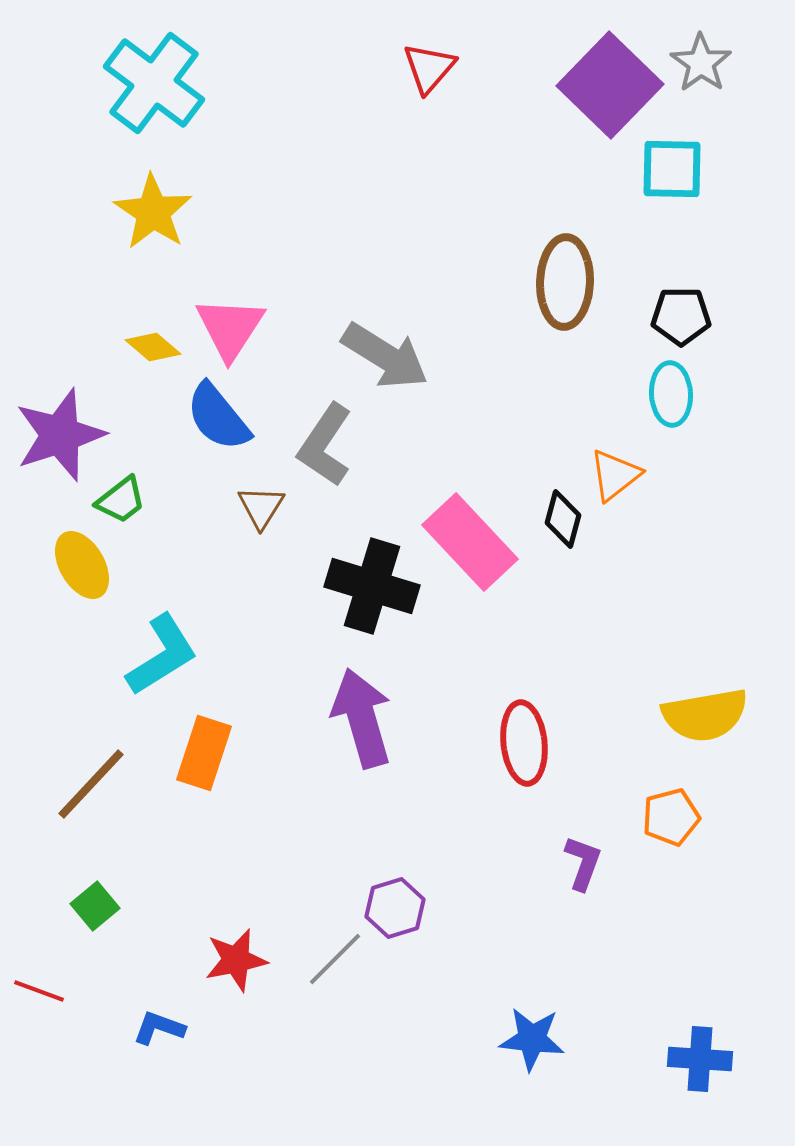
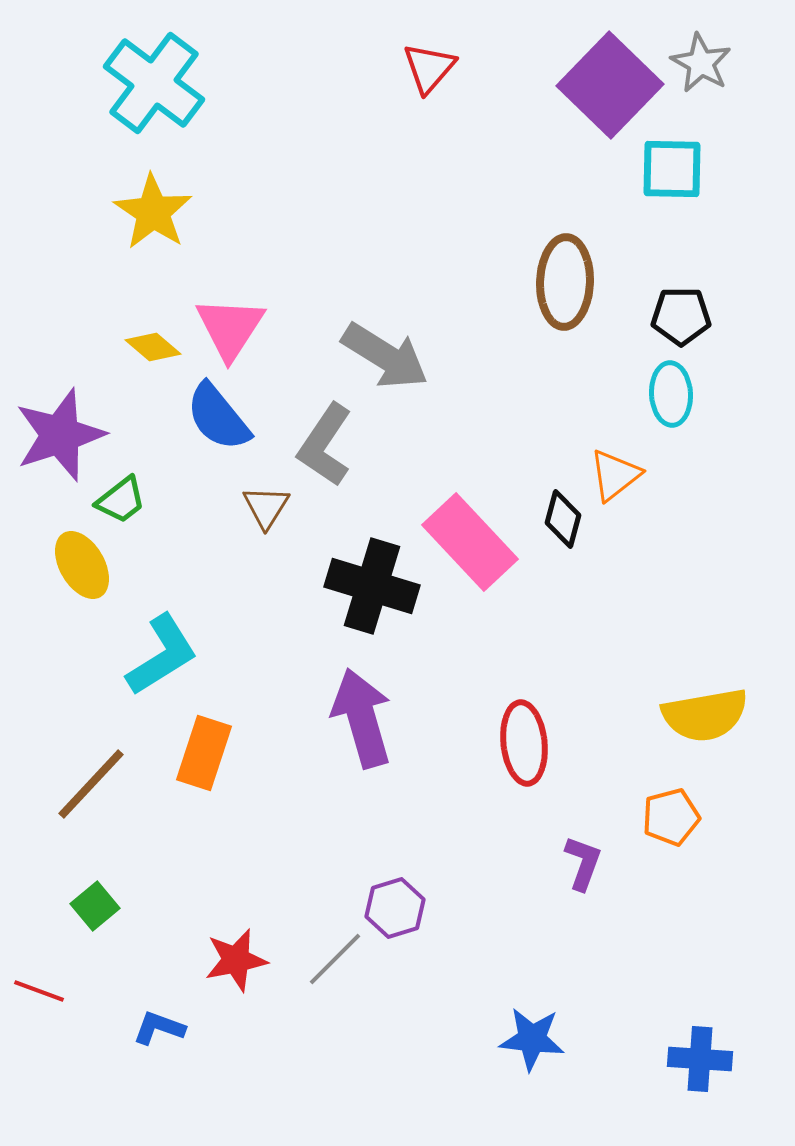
gray star: rotated 6 degrees counterclockwise
brown triangle: moved 5 px right
